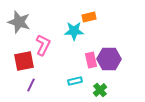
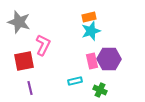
cyan star: moved 17 px right; rotated 18 degrees counterclockwise
pink rectangle: moved 1 px right, 1 px down
purple line: moved 1 px left, 3 px down; rotated 40 degrees counterclockwise
green cross: rotated 24 degrees counterclockwise
